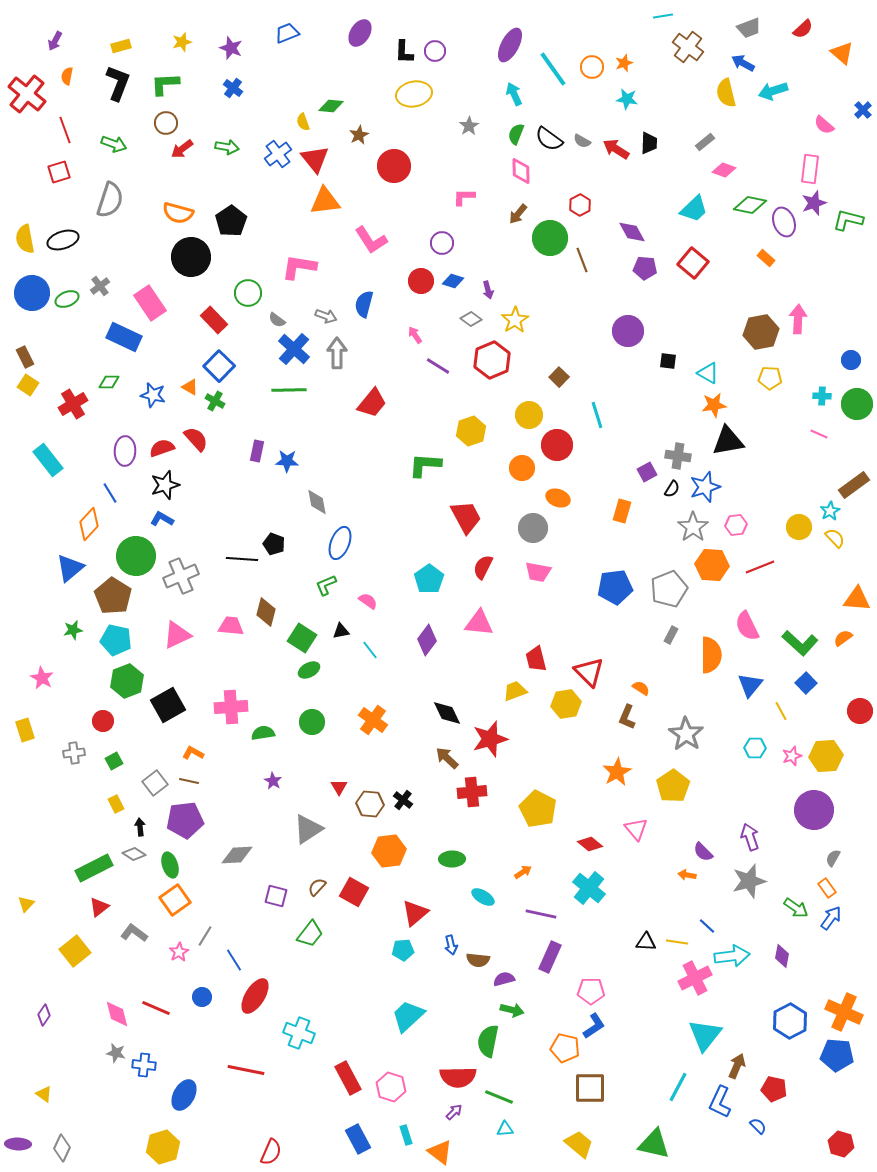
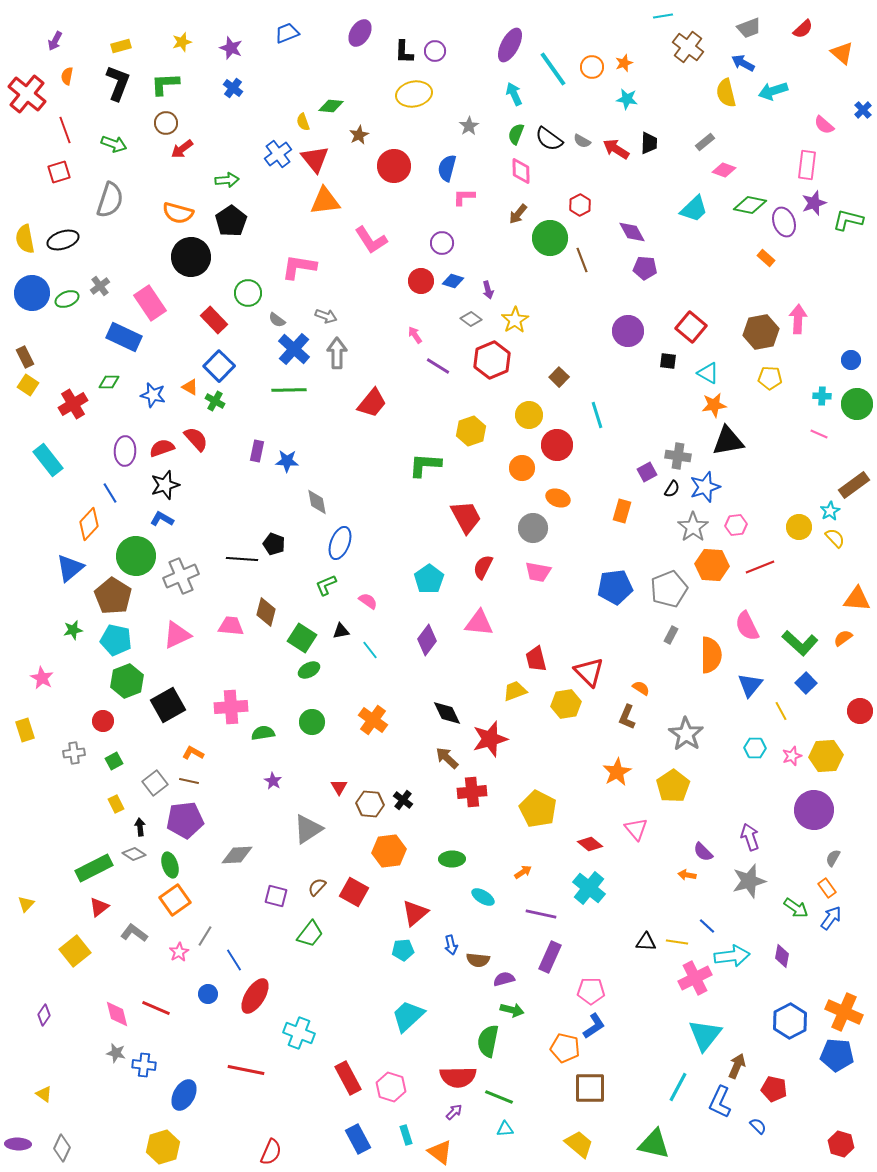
green arrow at (227, 147): moved 33 px down; rotated 15 degrees counterclockwise
pink rectangle at (810, 169): moved 3 px left, 4 px up
red square at (693, 263): moved 2 px left, 64 px down
blue semicircle at (364, 304): moved 83 px right, 136 px up
blue circle at (202, 997): moved 6 px right, 3 px up
